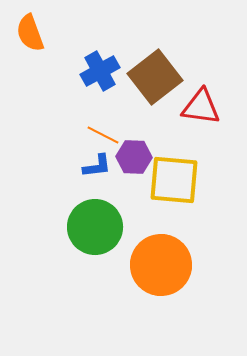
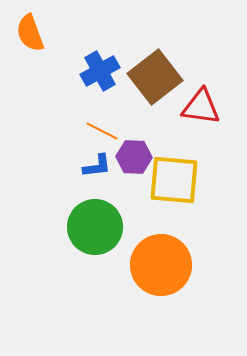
orange line: moved 1 px left, 4 px up
